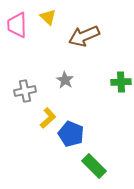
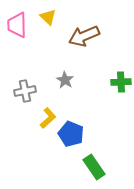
green rectangle: moved 1 px down; rotated 10 degrees clockwise
